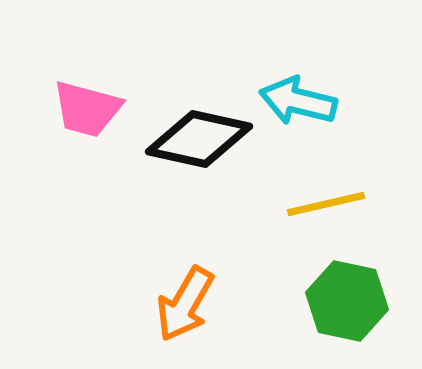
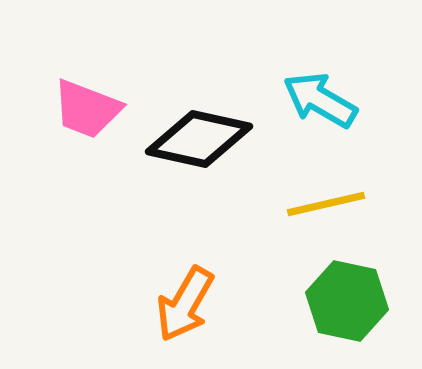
cyan arrow: moved 22 px right, 1 px up; rotated 16 degrees clockwise
pink trapezoid: rotated 6 degrees clockwise
